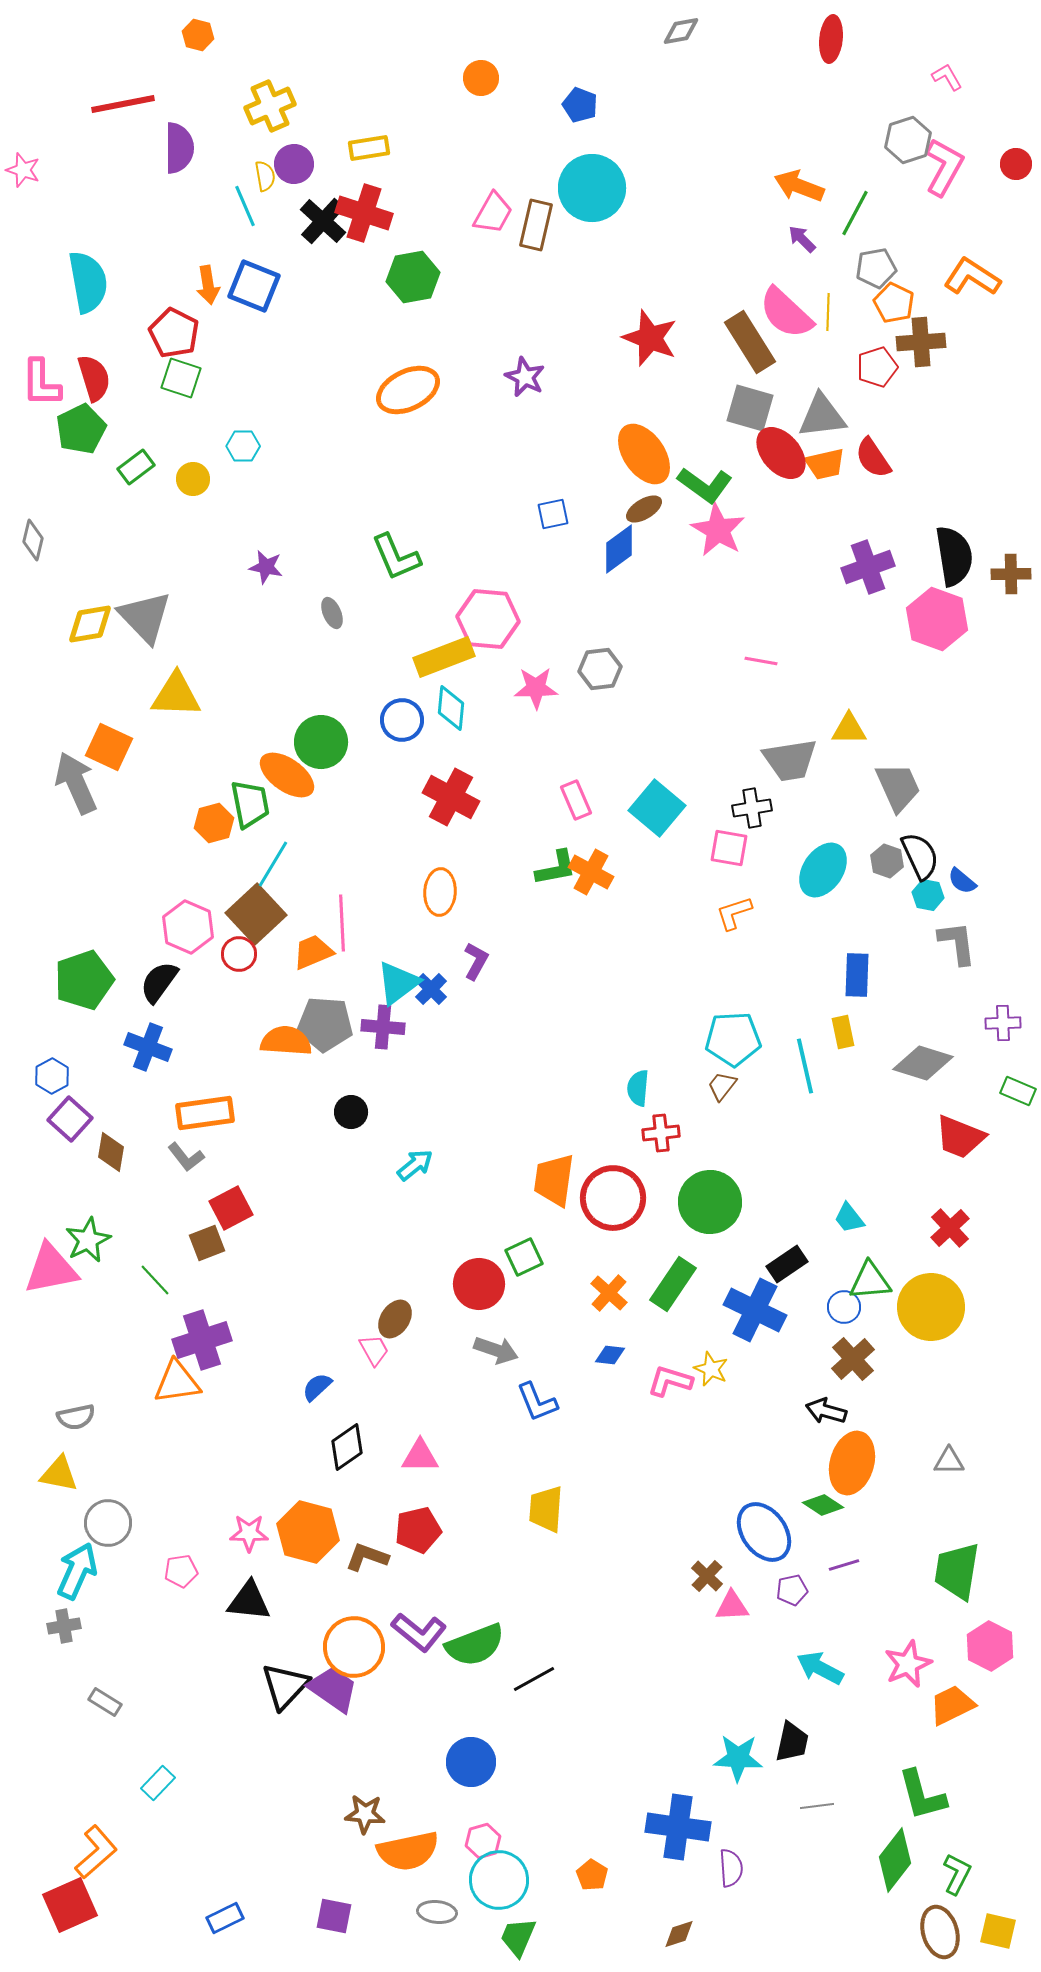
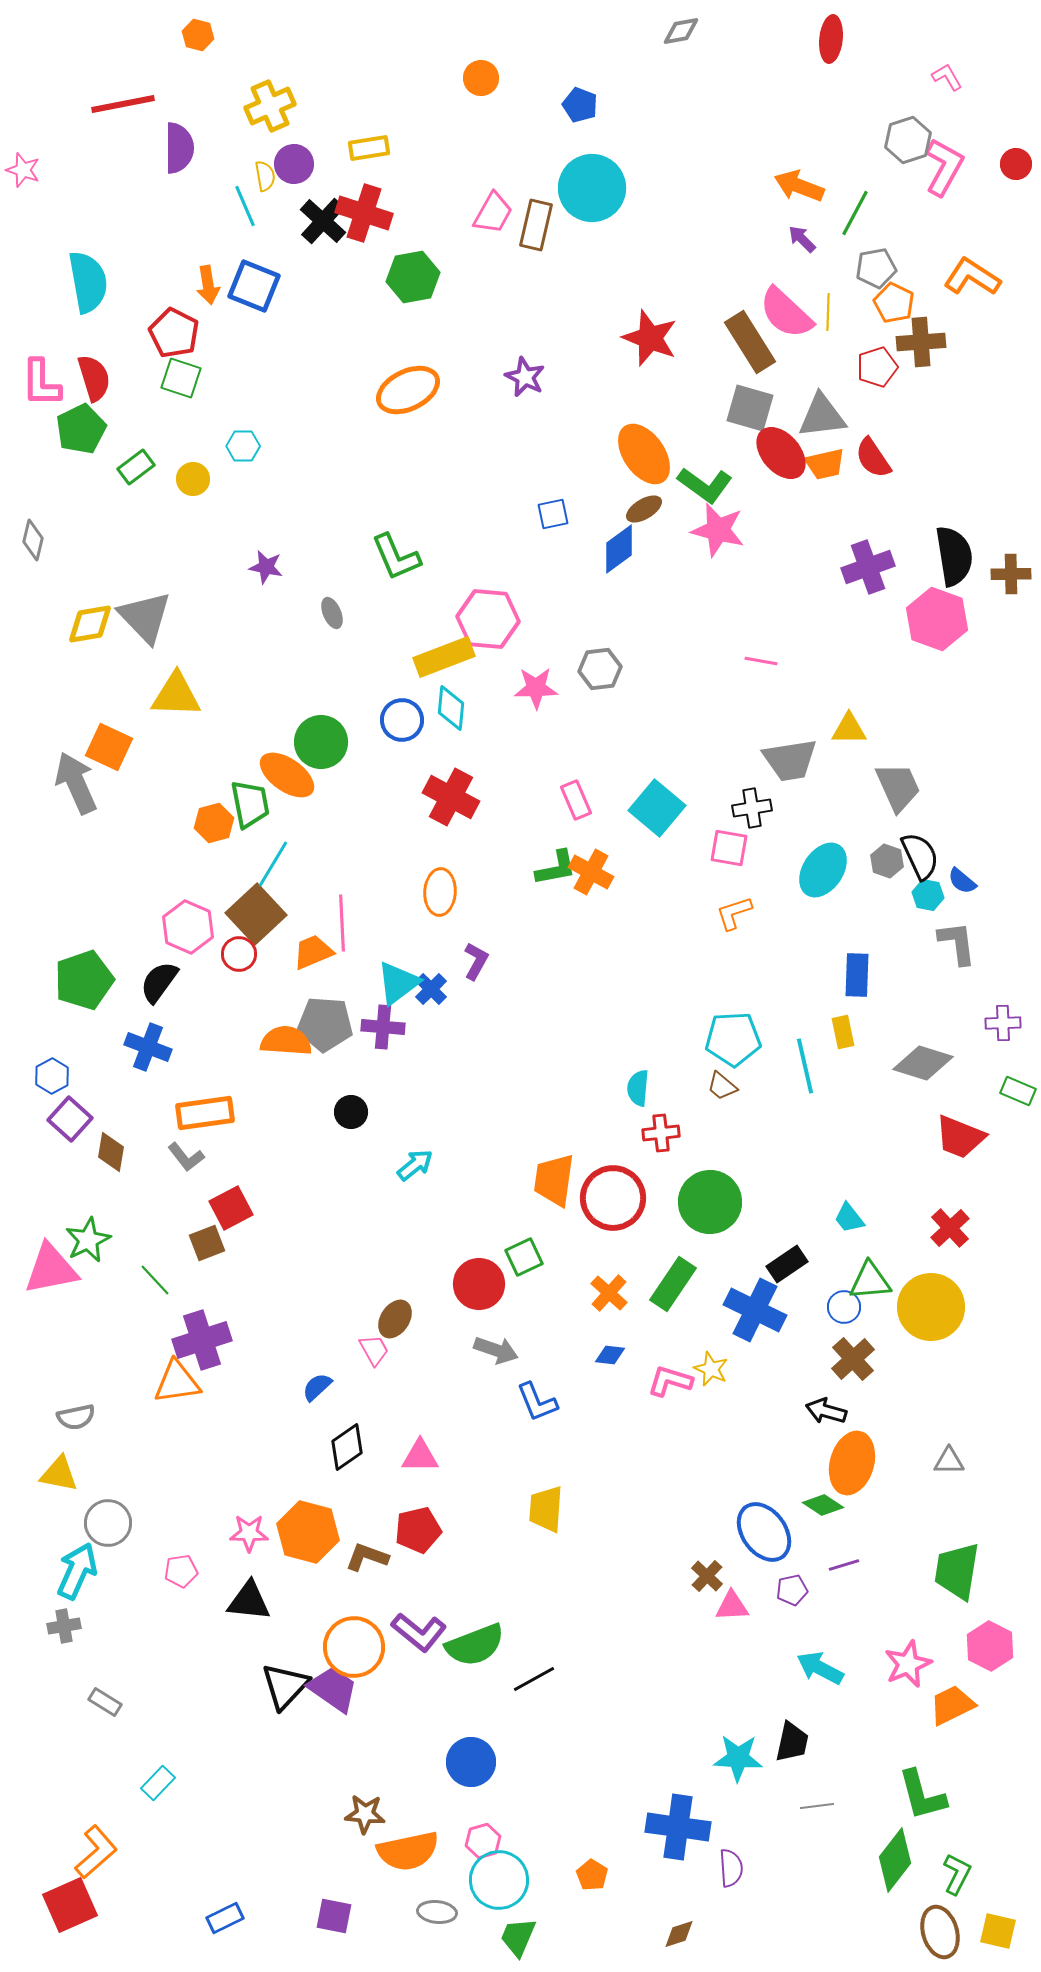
pink star at (718, 530): rotated 16 degrees counterclockwise
brown trapezoid at (722, 1086): rotated 88 degrees counterclockwise
